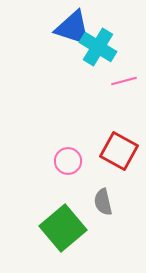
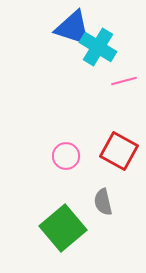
pink circle: moved 2 px left, 5 px up
